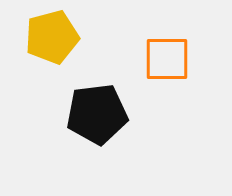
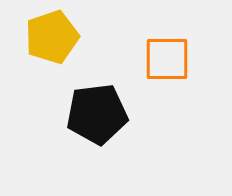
yellow pentagon: rotated 4 degrees counterclockwise
